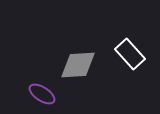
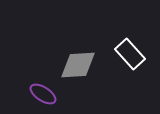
purple ellipse: moved 1 px right
